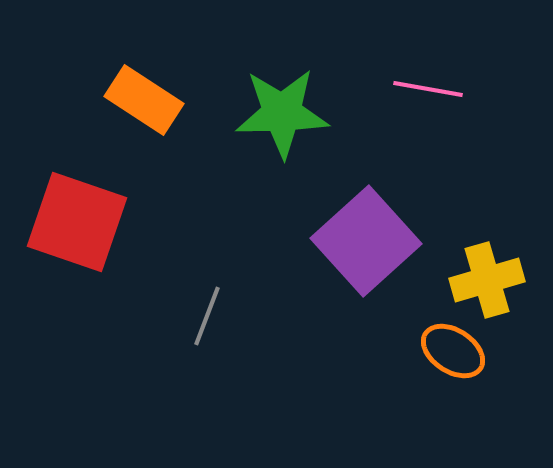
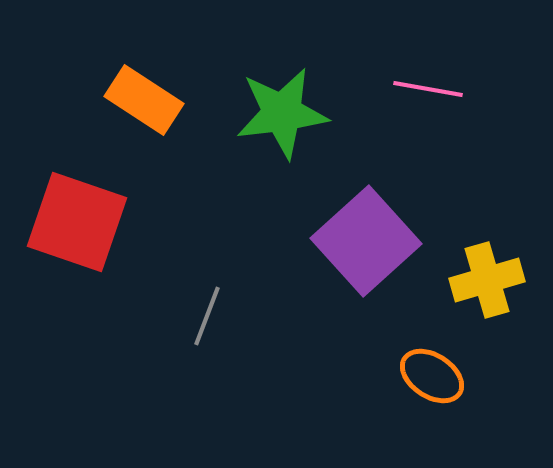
green star: rotated 6 degrees counterclockwise
orange ellipse: moved 21 px left, 25 px down
